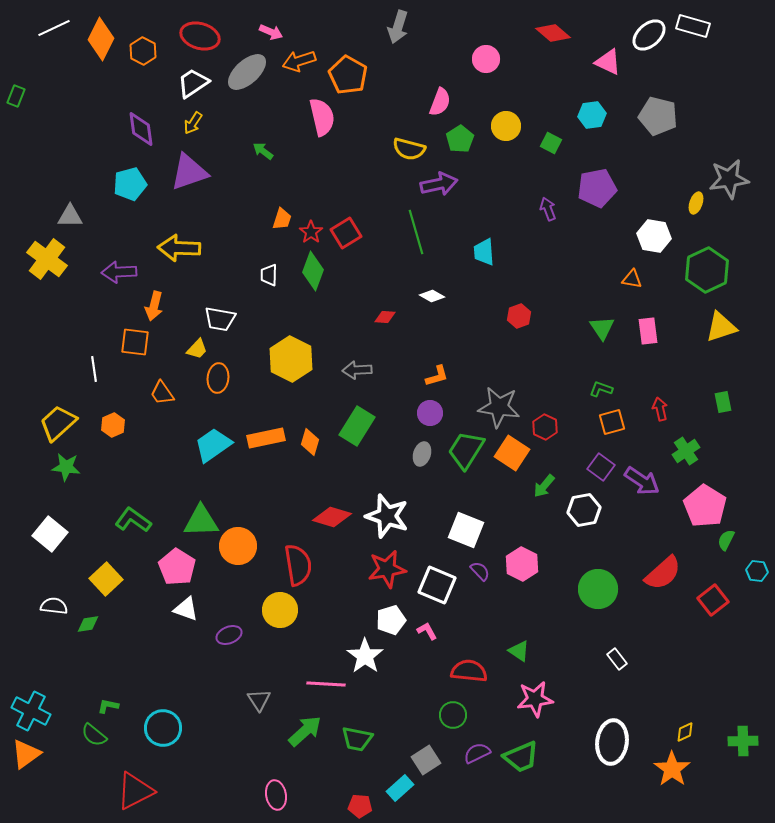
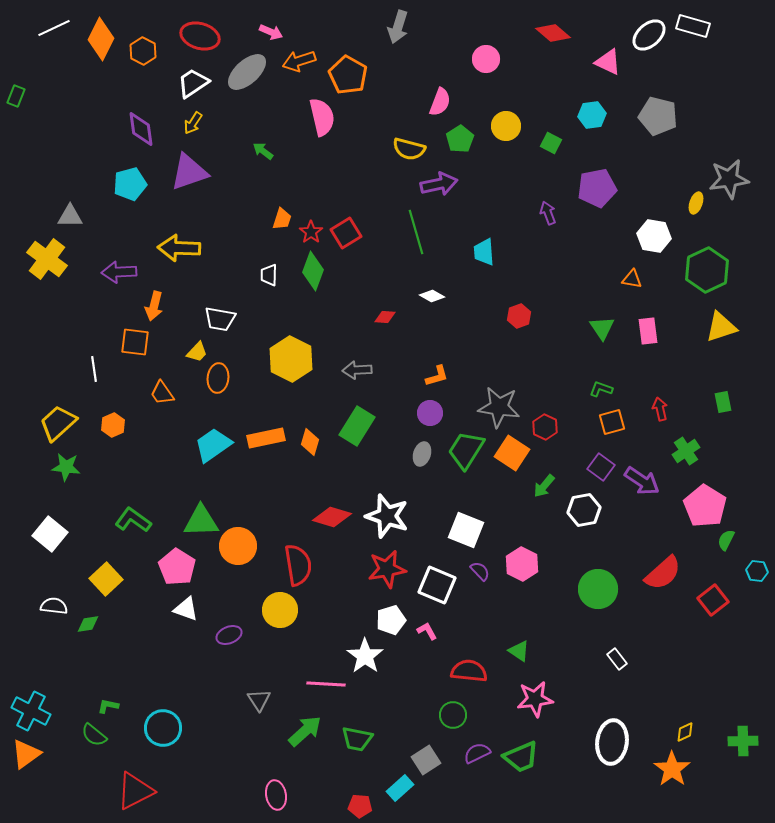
purple arrow at (548, 209): moved 4 px down
yellow trapezoid at (197, 349): moved 3 px down
